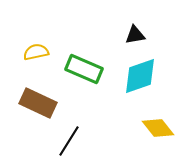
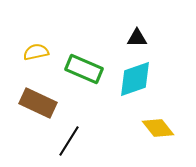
black triangle: moved 2 px right, 3 px down; rotated 10 degrees clockwise
cyan diamond: moved 5 px left, 3 px down
